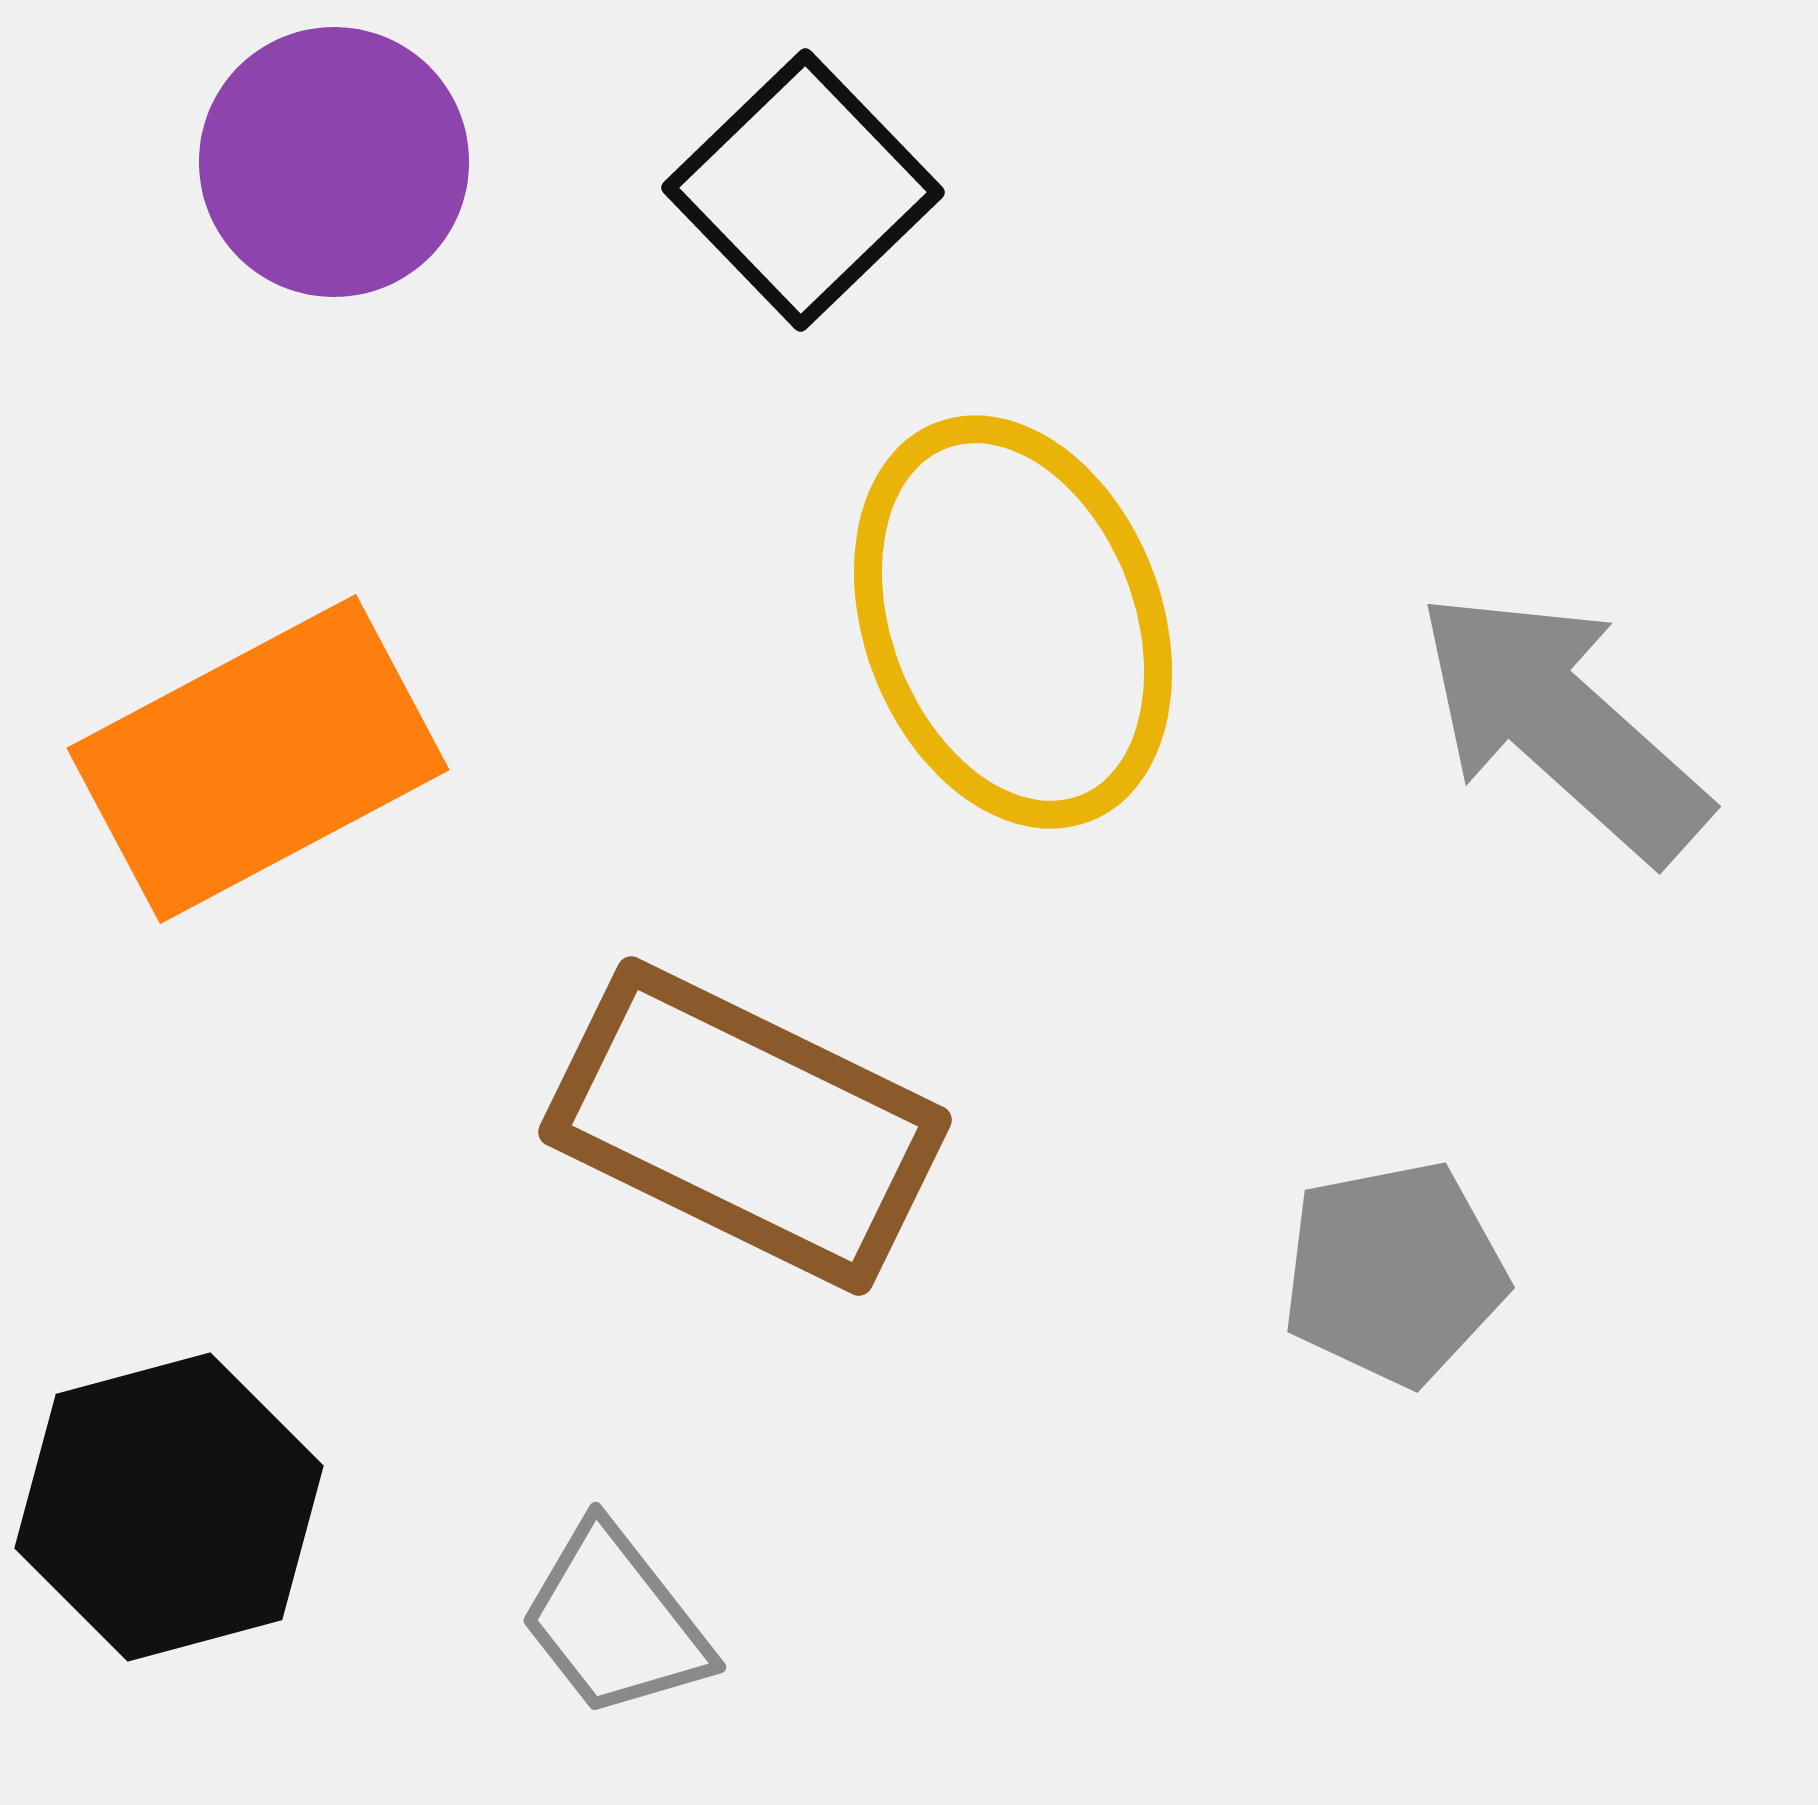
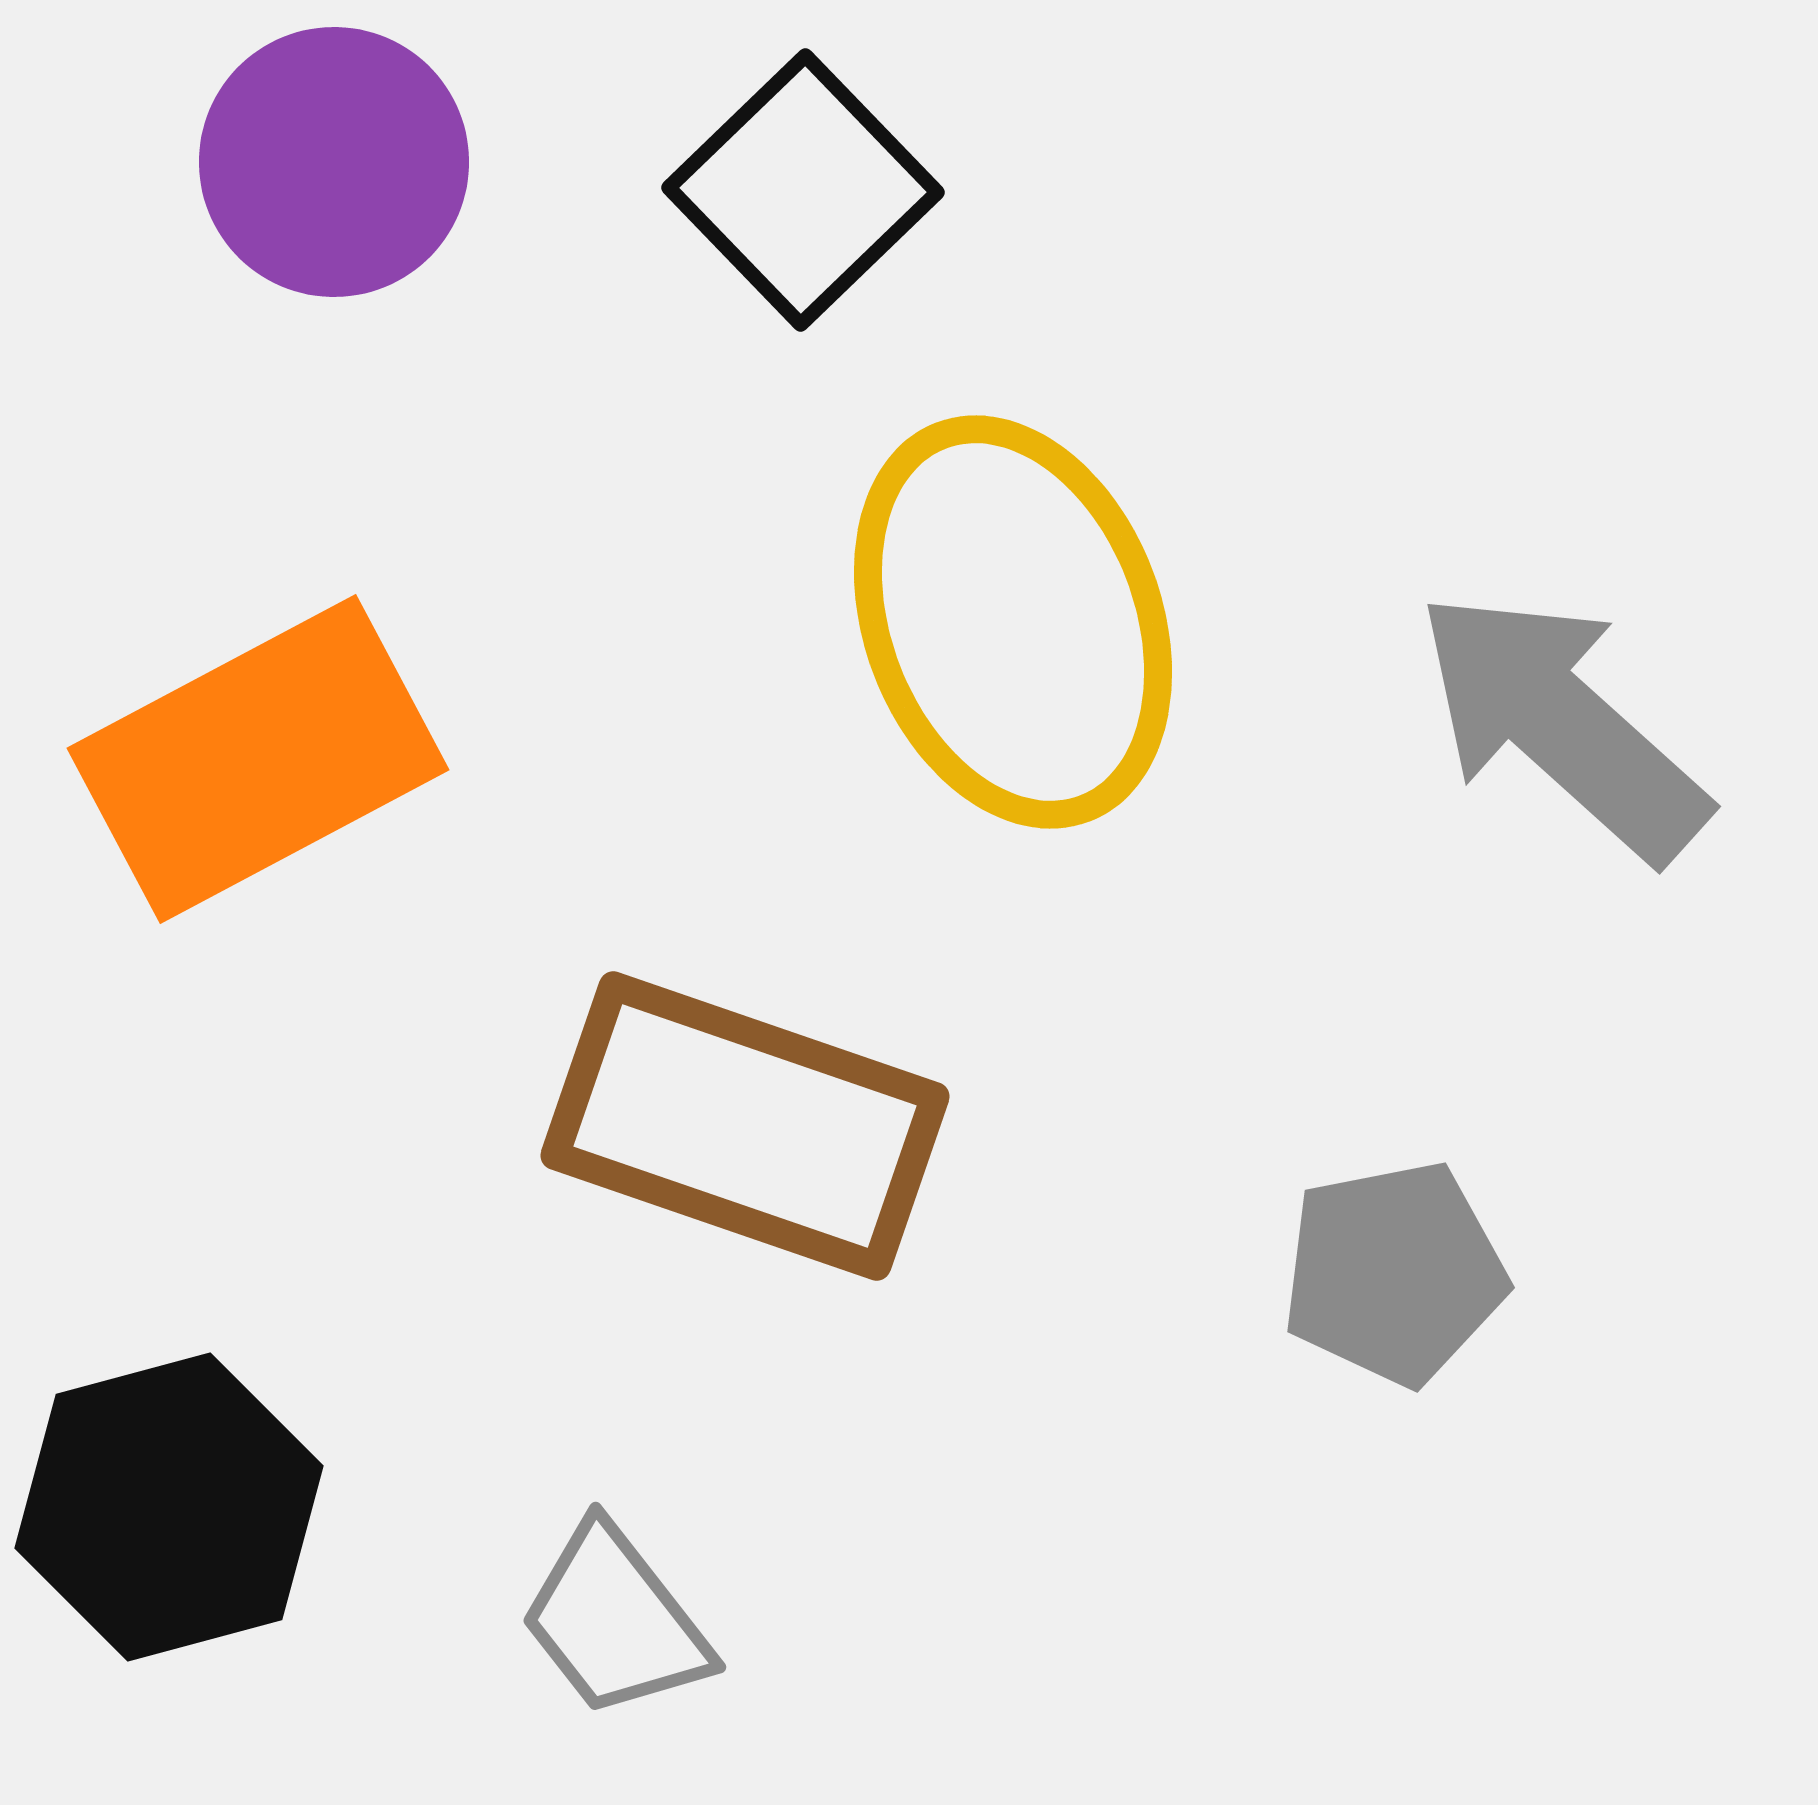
brown rectangle: rotated 7 degrees counterclockwise
